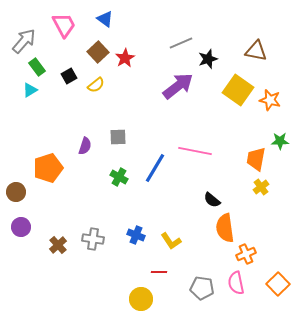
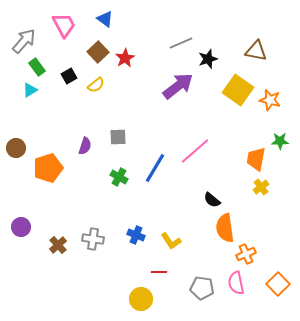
pink line: rotated 52 degrees counterclockwise
brown circle: moved 44 px up
